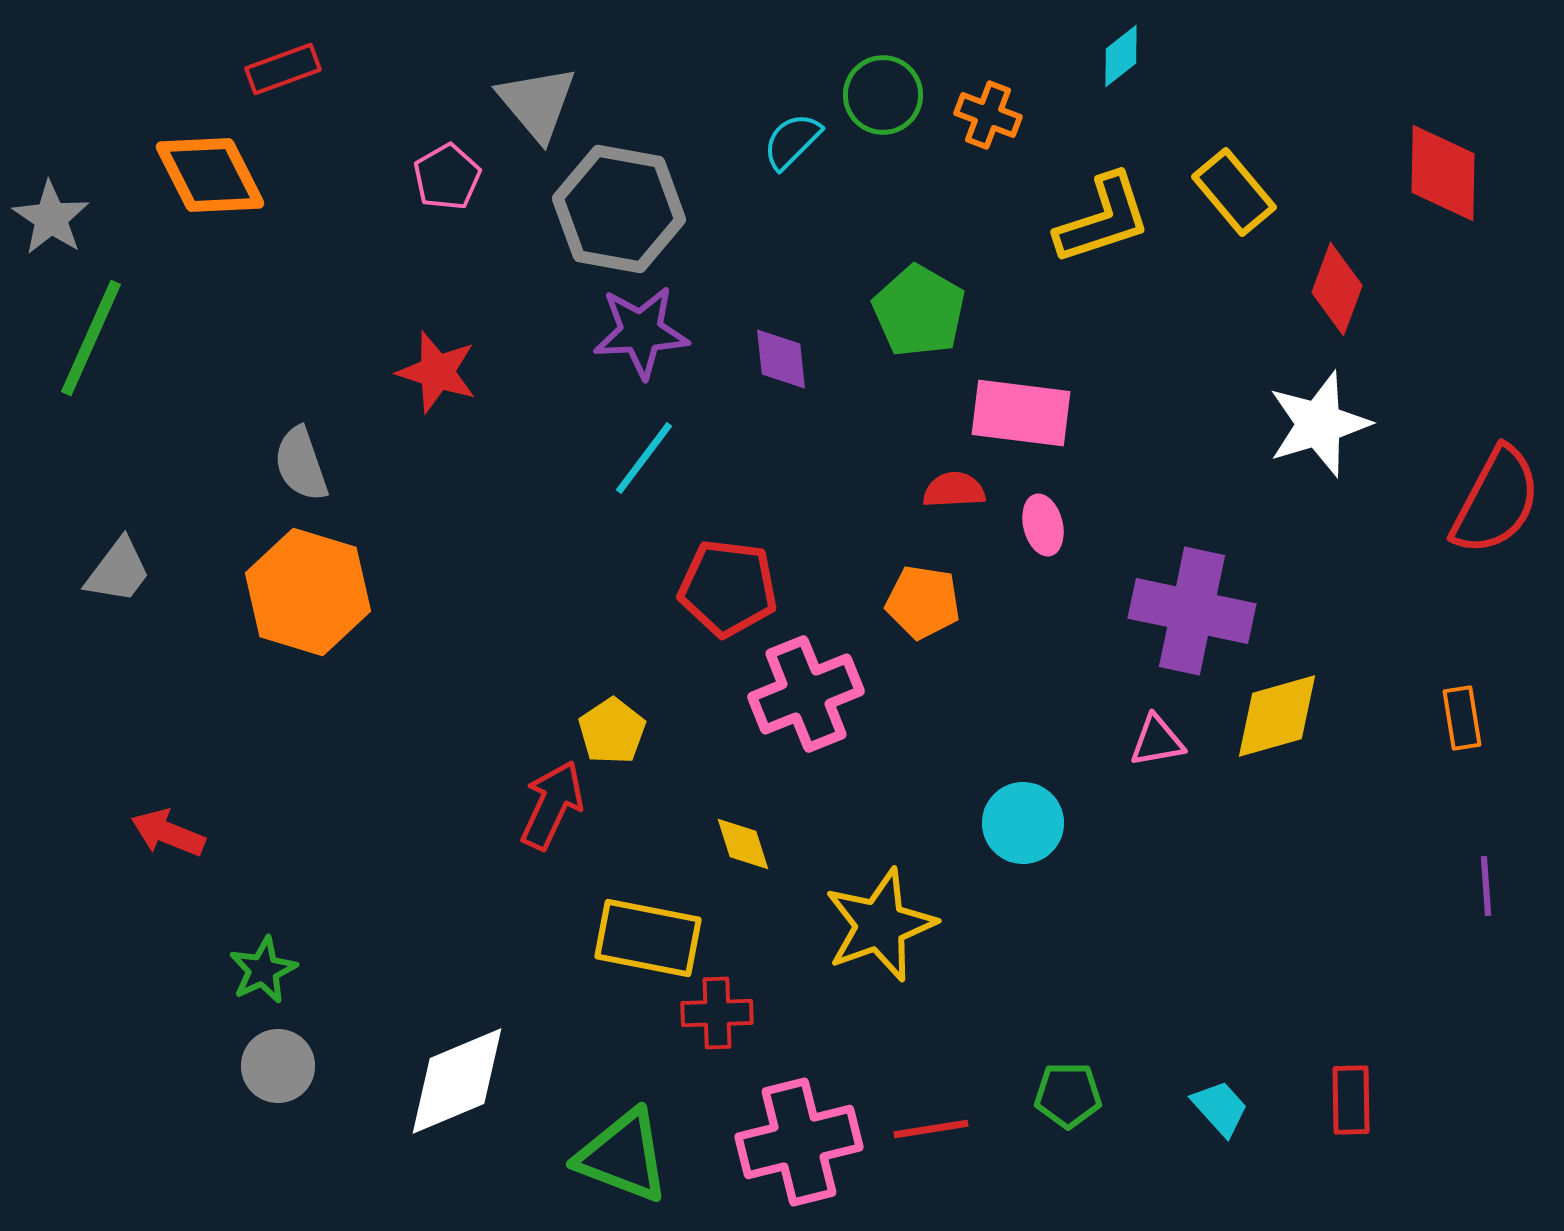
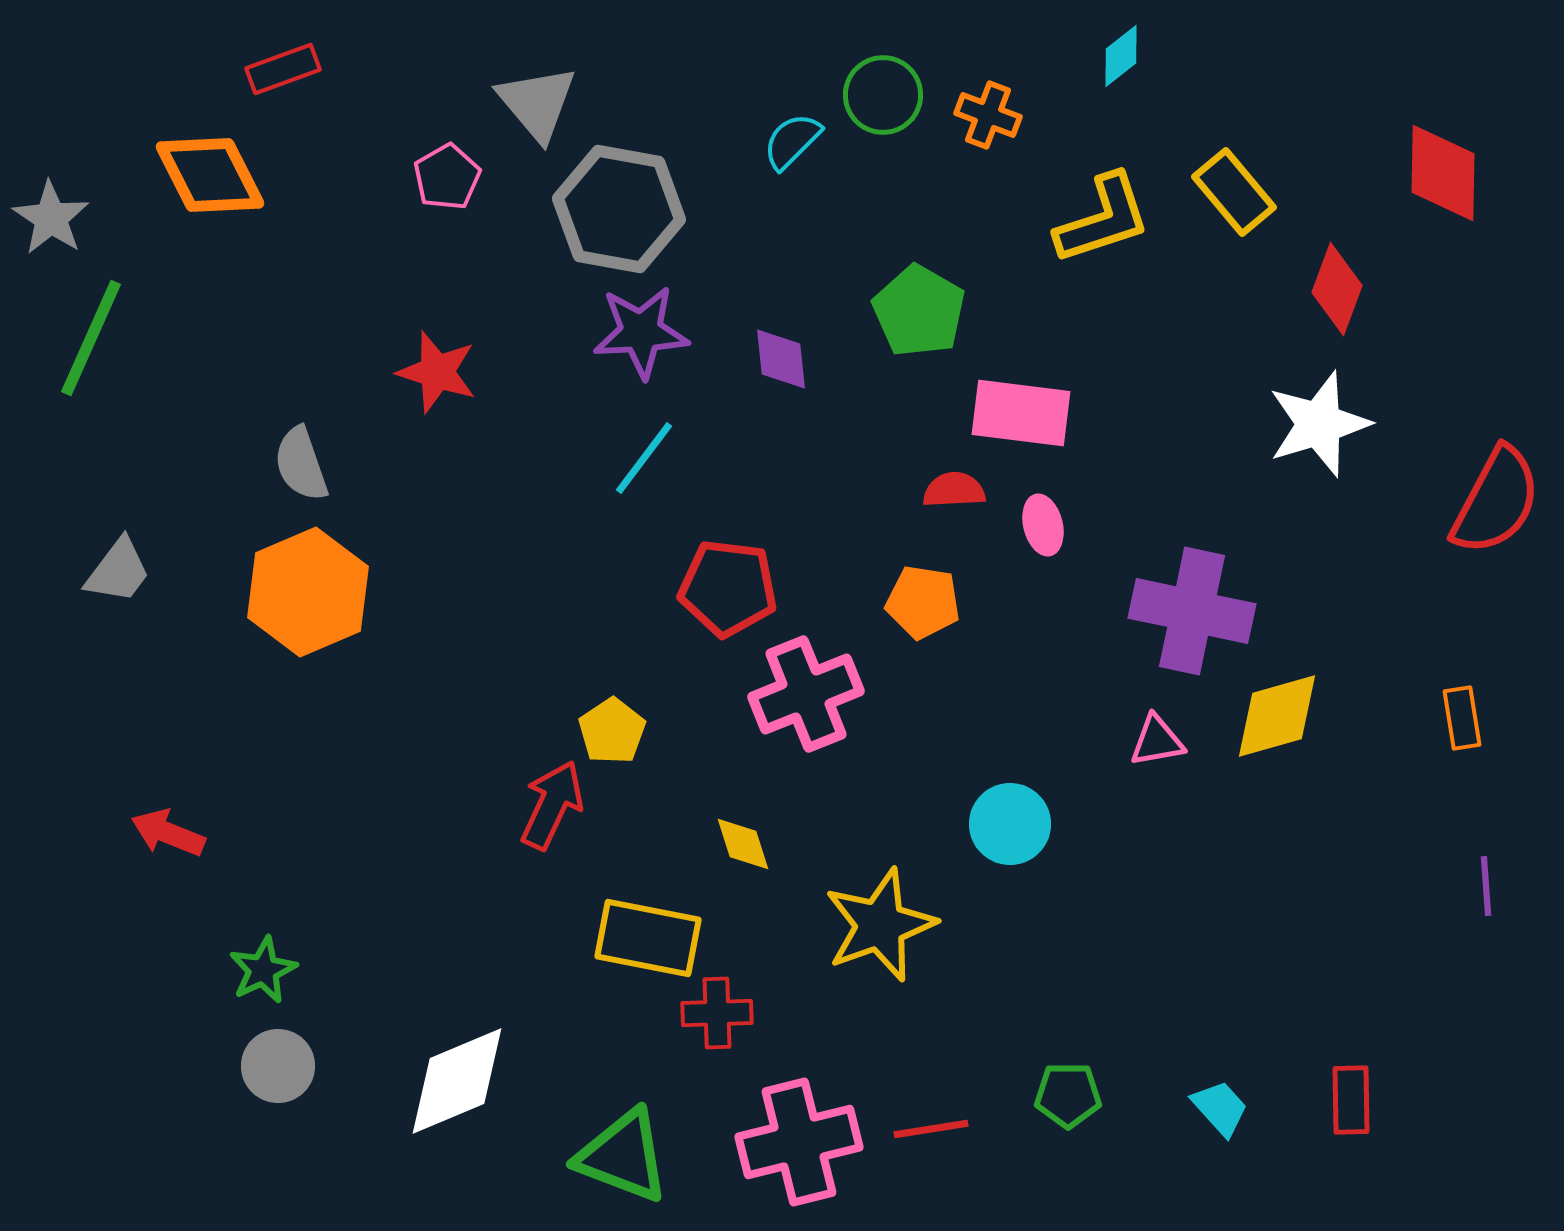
orange hexagon at (308, 592): rotated 20 degrees clockwise
cyan circle at (1023, 823): moved 13 px left, 1 px down
